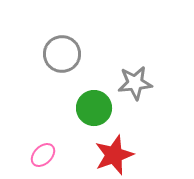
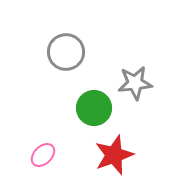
gray circle: moved 4 px right, 2 px up
